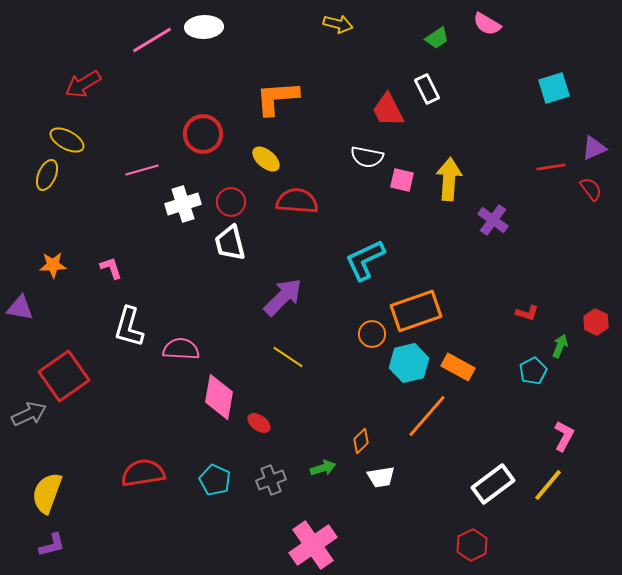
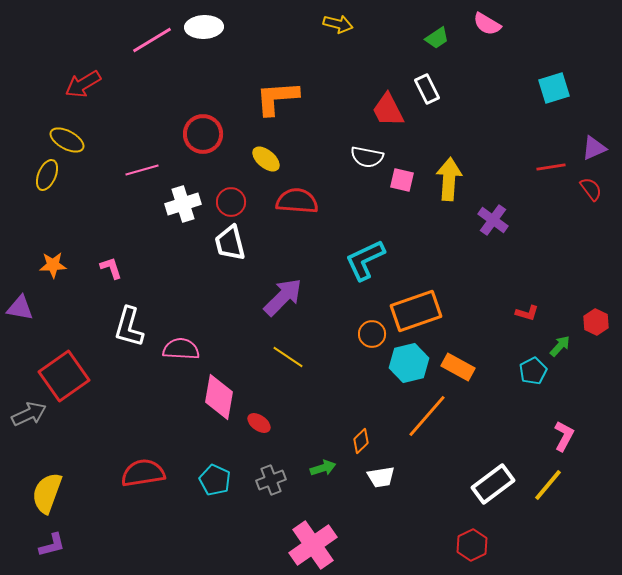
green arrow at (560, 346): rotated 20 degrees clockwise
